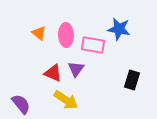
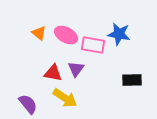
blue star: moved 5 px down
pink ellipse: rotated 60 degrees counterclockwise
red triangle: rotated 12 degrees counterclockwise
black rectangle: rotated 72 degrees clockwise
yellow arrow: moved 1 px left, 2 px up
purple semicircle: moved 7 px right
